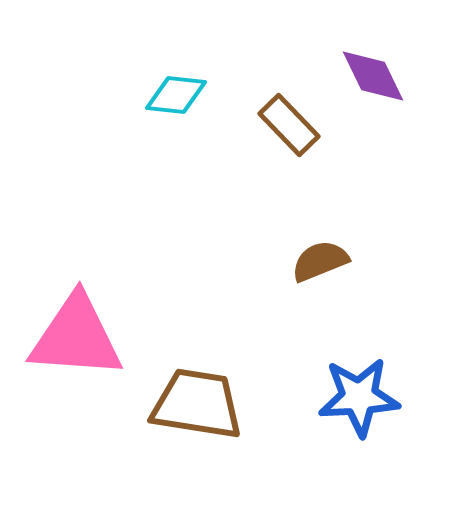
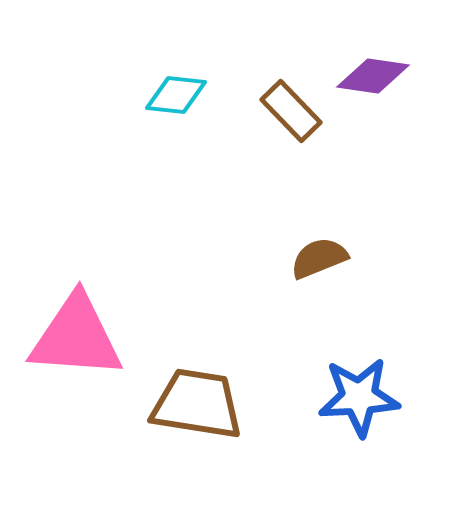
purple diamond: rotated 56 degrees counterclockwise
brown rectangle: moved 2 px right, 14 px up
brown semicircle: moved 1 px left, 3 px up
